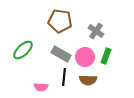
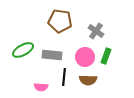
green ellipse: rotated 15 degrees clockwise
gray rectangle: moved 9 px left, 1 px down; rotated 24 degrees counterclockwise
